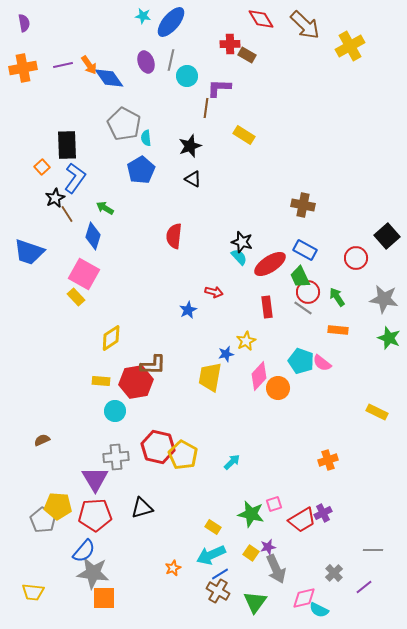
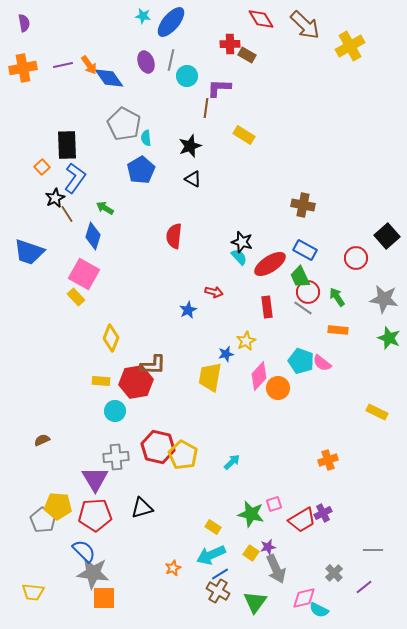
yellow diamond at (111, 338): rotated 36 degrees counterclockwise
blue semicircle at (84, 551): rotated 85 degrees counterclockwise
